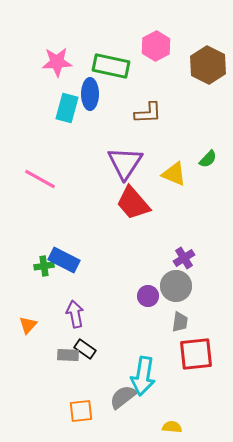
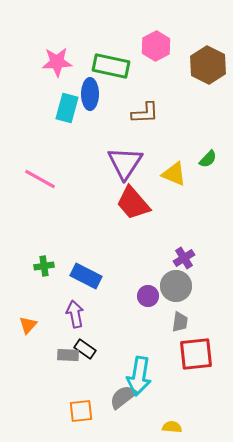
brown L-shape: moved 3 px left
blue rectangle: moved 22 px right, 16 px down
cyan arrow: moved 4 px left
